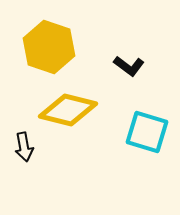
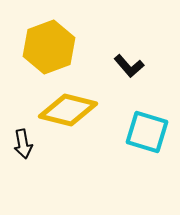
yellow hexagon: rotated 21 degrees clockwise
black L-shape: rotated 12 degrees clockwise
black arrow: moved 1 px left, 3 px up
